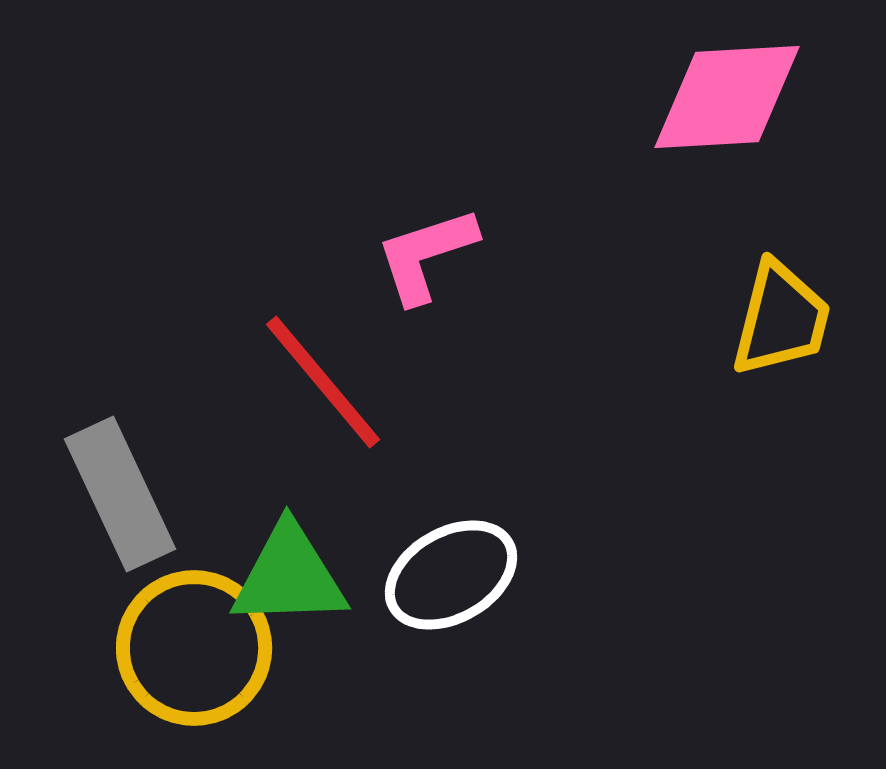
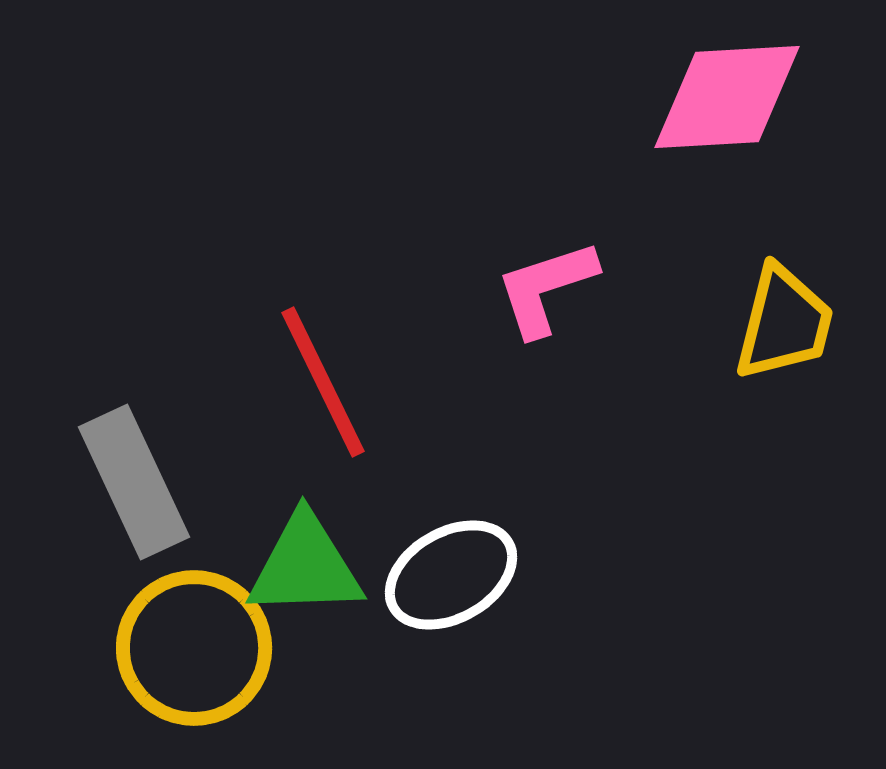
pink L-shape: moved 120 px right, 33 px down
yellow trapezoid: moved 3 px right, 4 px down
red line: rotated 14 degrees clockwise
gray rectangle: moved 14 px right, 12 px up
green triangle: moved 16 px right, 10 px up
